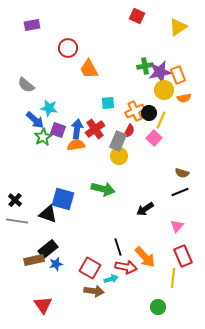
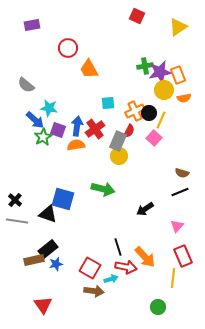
blue arrow at (77, 129): moved 3 px up
